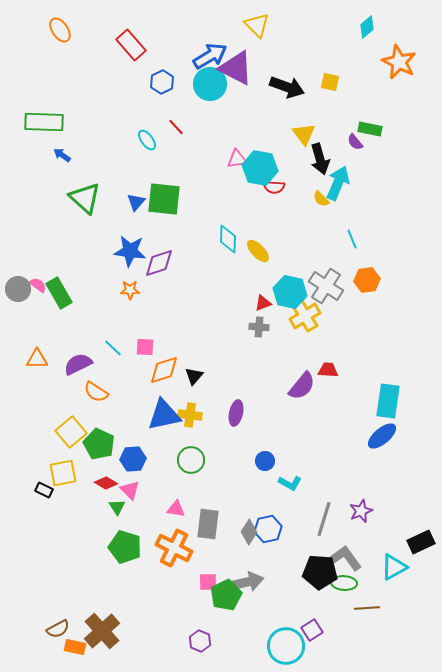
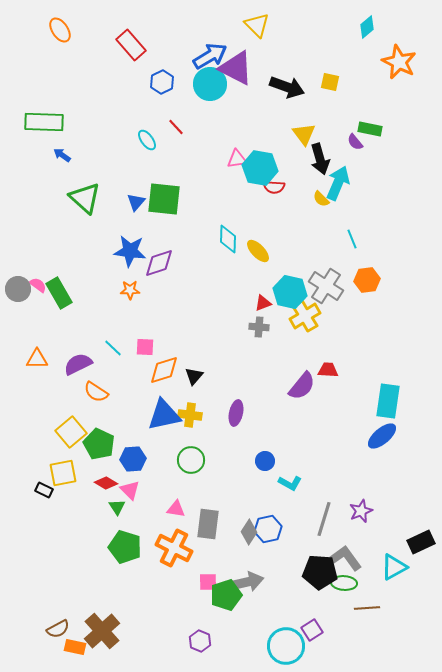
green pentagon at (226, 595): rotated 8 degrees clockwise
